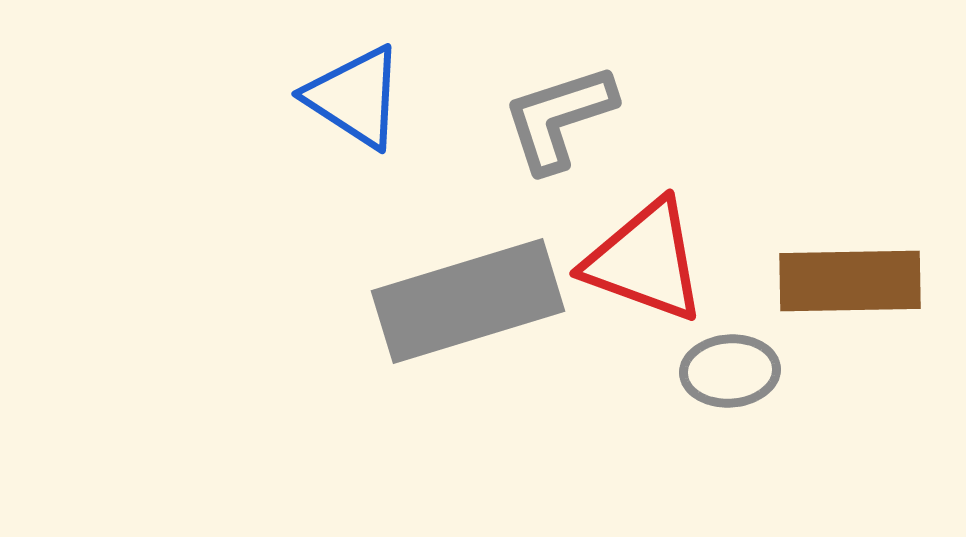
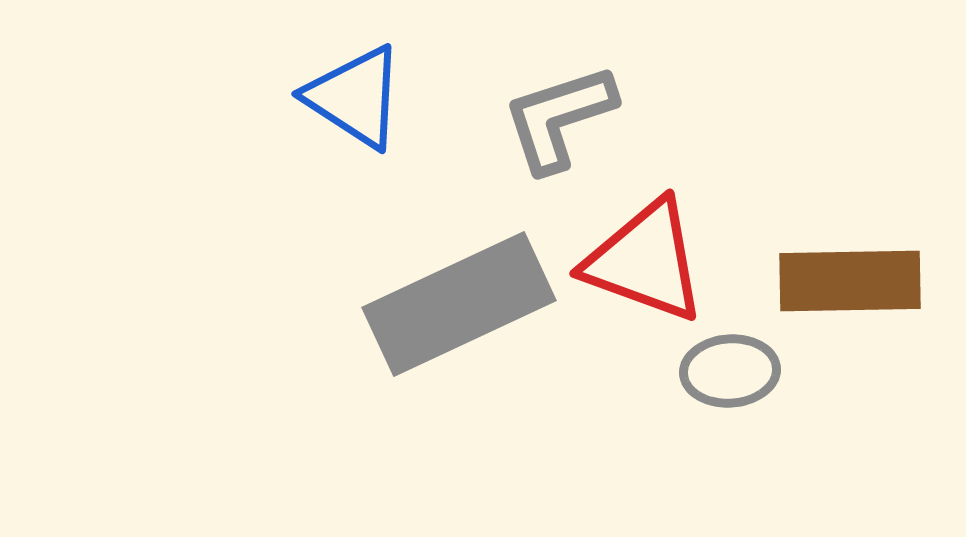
gray rectangle: moved 9 px left, 3 px down; rotated 8 degrees counterclockwise
